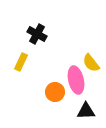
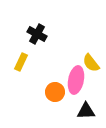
pink ellipse: rotated 24 degrees clockwise
